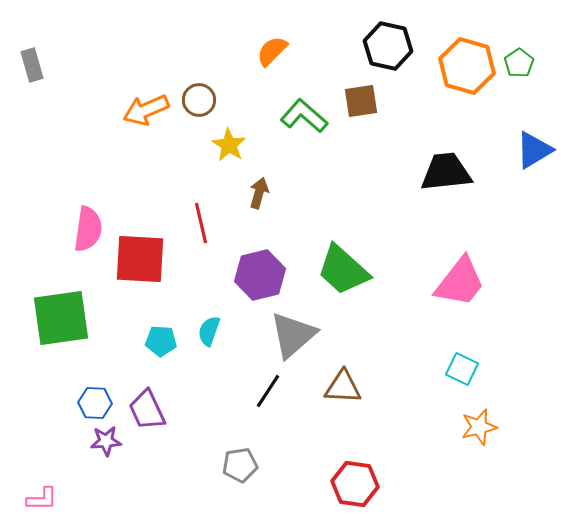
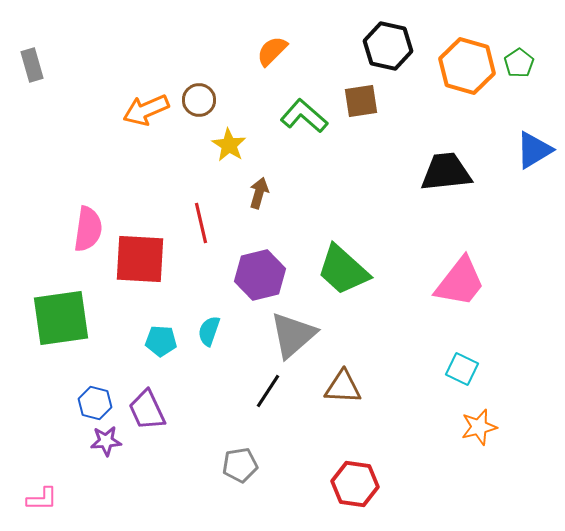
blue hexagon: rotated 12 degrees clockwise
